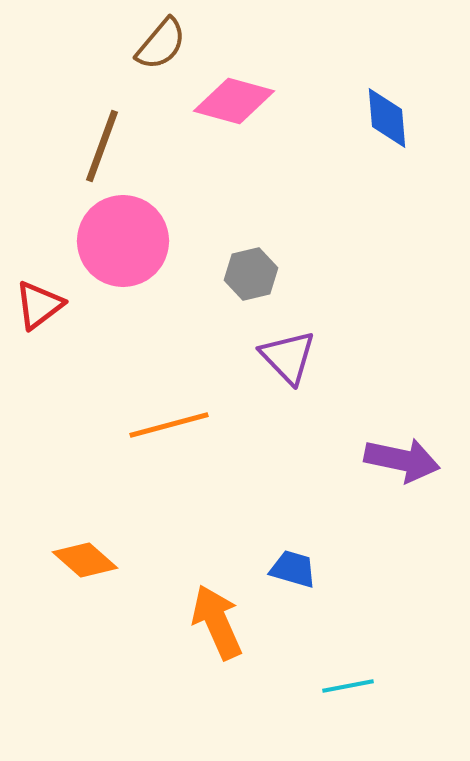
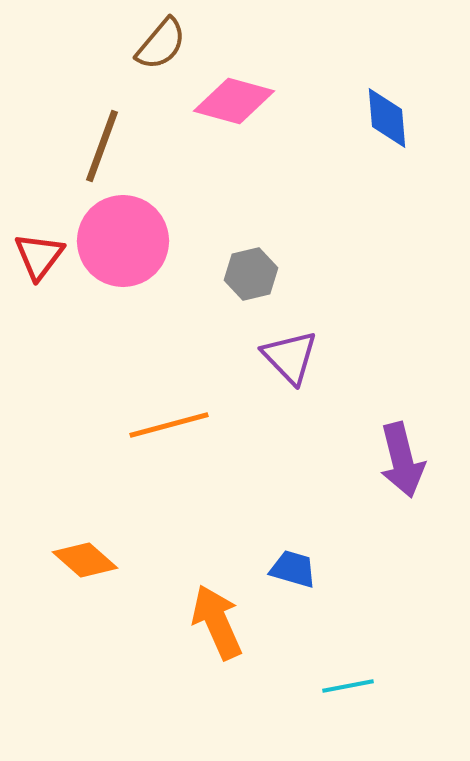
red triangle: moved 49 px up; rotated 16 degrees counterclockwise
purple triangle: moved 2 px right
purple arrow: rotated 64 degrees clockwise
